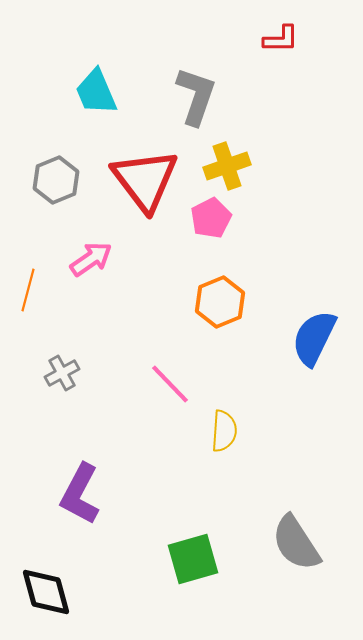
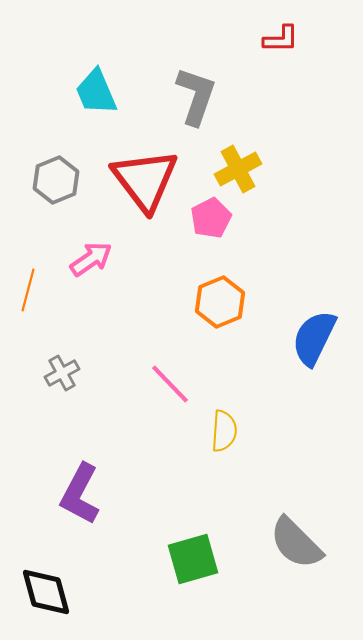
yellow cross: moved 11 px right, 3 px down; rotated 9 degrees counterclockwise
gray semicircle: rotated 12 degrees counterclockwise
